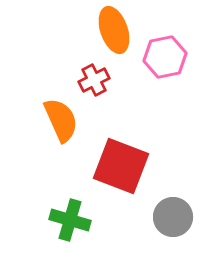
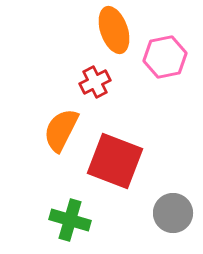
red cross: moved 1 px right, 2 px down
orange semicircle: moved 10 px down; rotated 129 degrees counterclockwise
red square: moved 6 px left, 5 px up
gray circle: moved 4 px up
